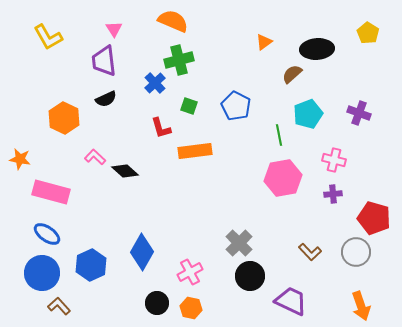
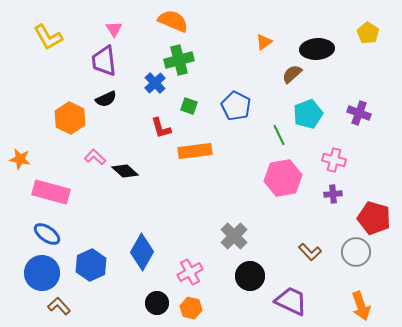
orange hexagon at (64, 118): moved 6 px right
green line at (279, 135): rotated 15 degrees counterclockwise
gray cross at (239, 243): moved 5 px left, 7 px up
